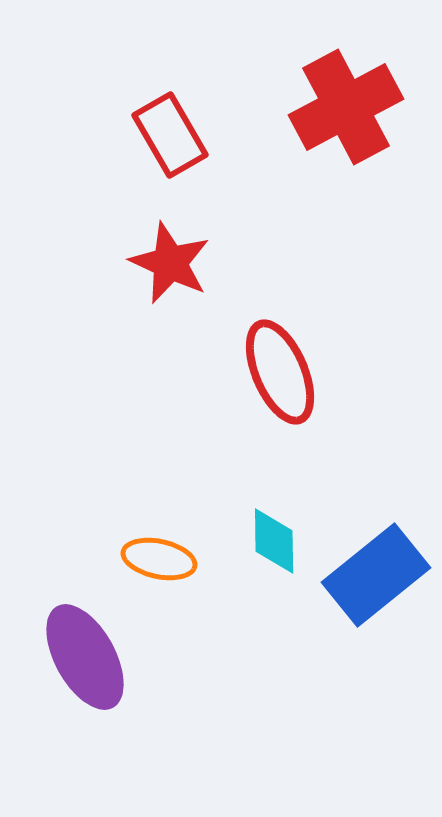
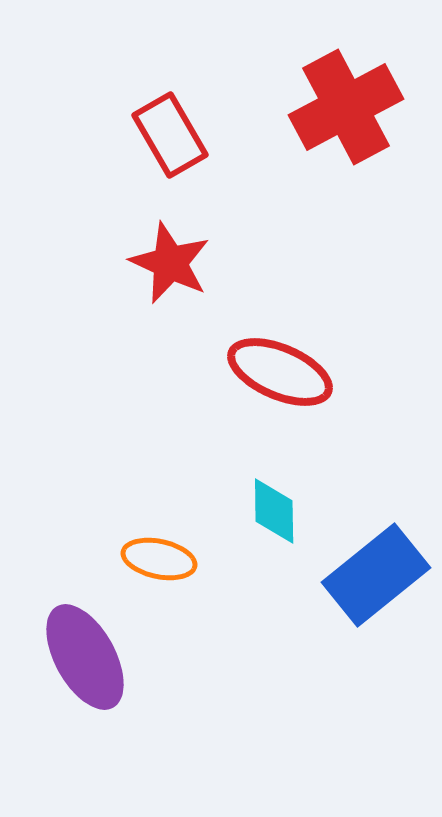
red ellipse: rotated 44 degrees counterclockwise
cyan diamond: moved 30 px up
